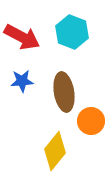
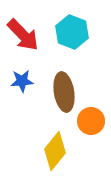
red arrow: moved 1 px right, 2 px up; rotated 18 degrees clockwise
